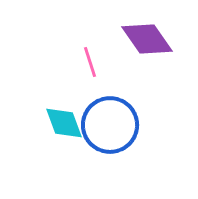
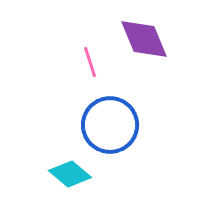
purple diamond: moved 3 px left; rotated 12 degrees clockwise
cyan diamond: moved 6 px right, 51 px down; rotated 30 degrees counterclockwise
